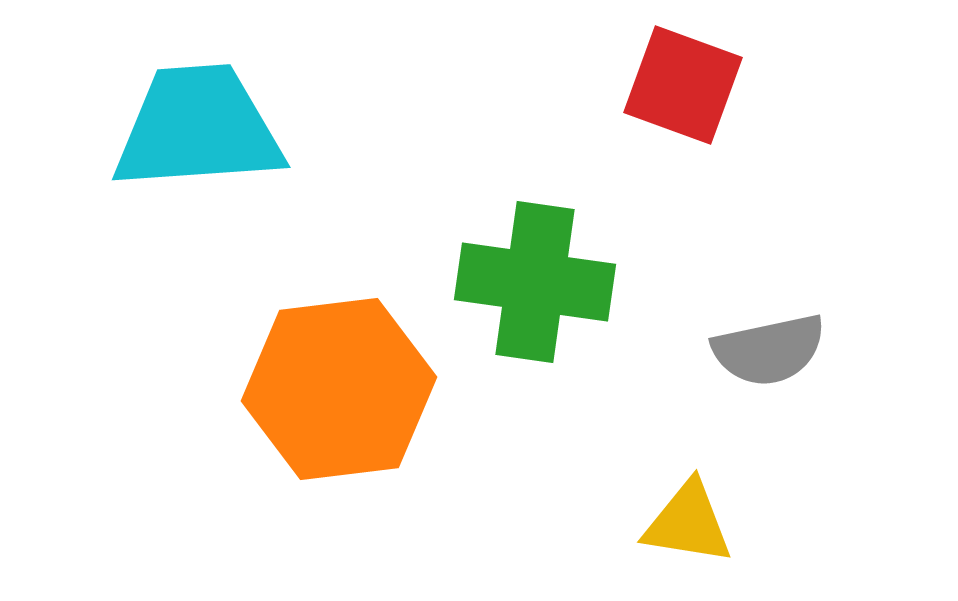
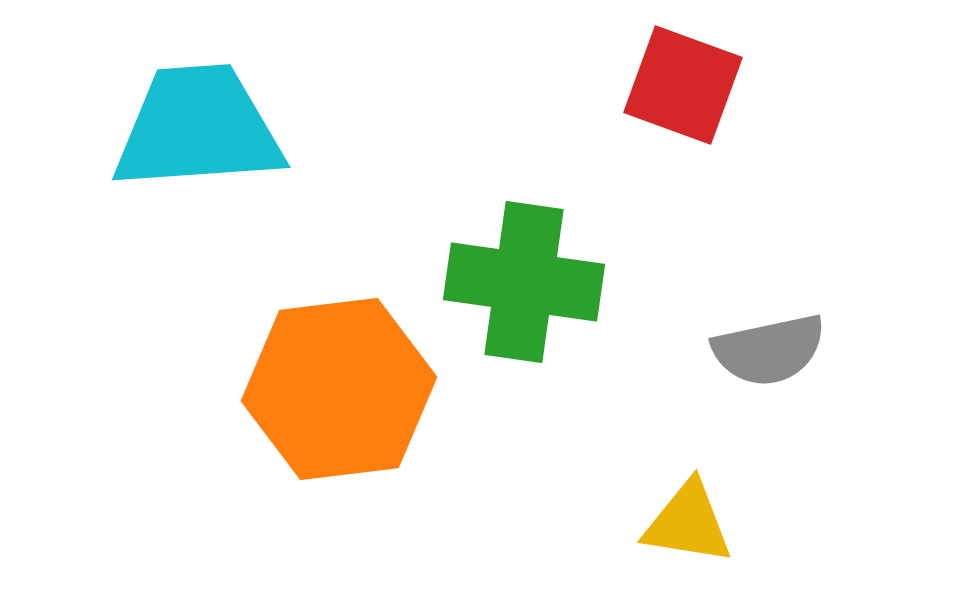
green cross: moved 11 px left
